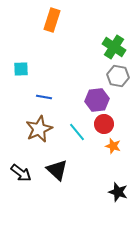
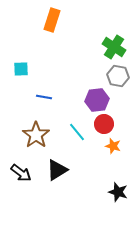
brown star: moved 3 px left, 6 px down; rotated 12 degrees counterclockwise
black triangle: rotated 45 degrees clockwise
